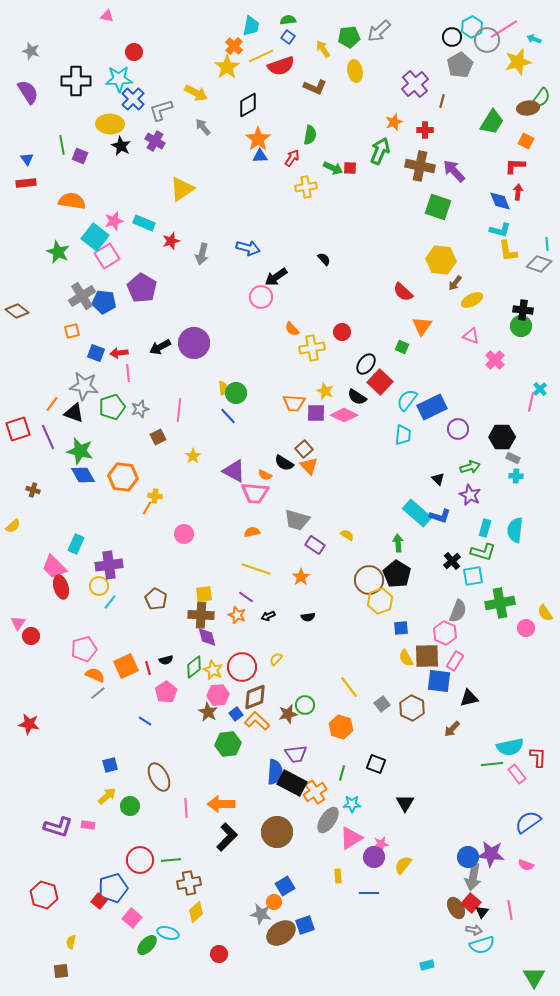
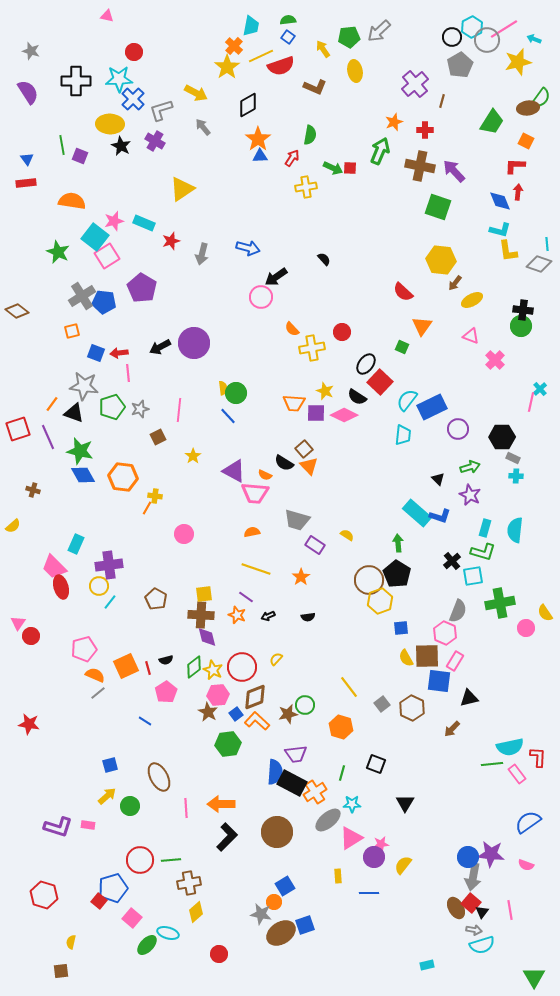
gray ellipse at (328, 820): rotated 16 degrees clockwise
